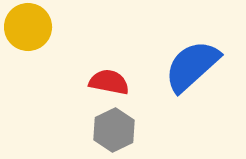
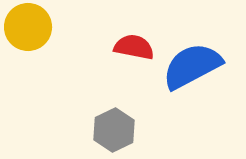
blue semicircle: rotated 14 degrees clockwise
red semicircle: moved 25 px right, 35 px up
